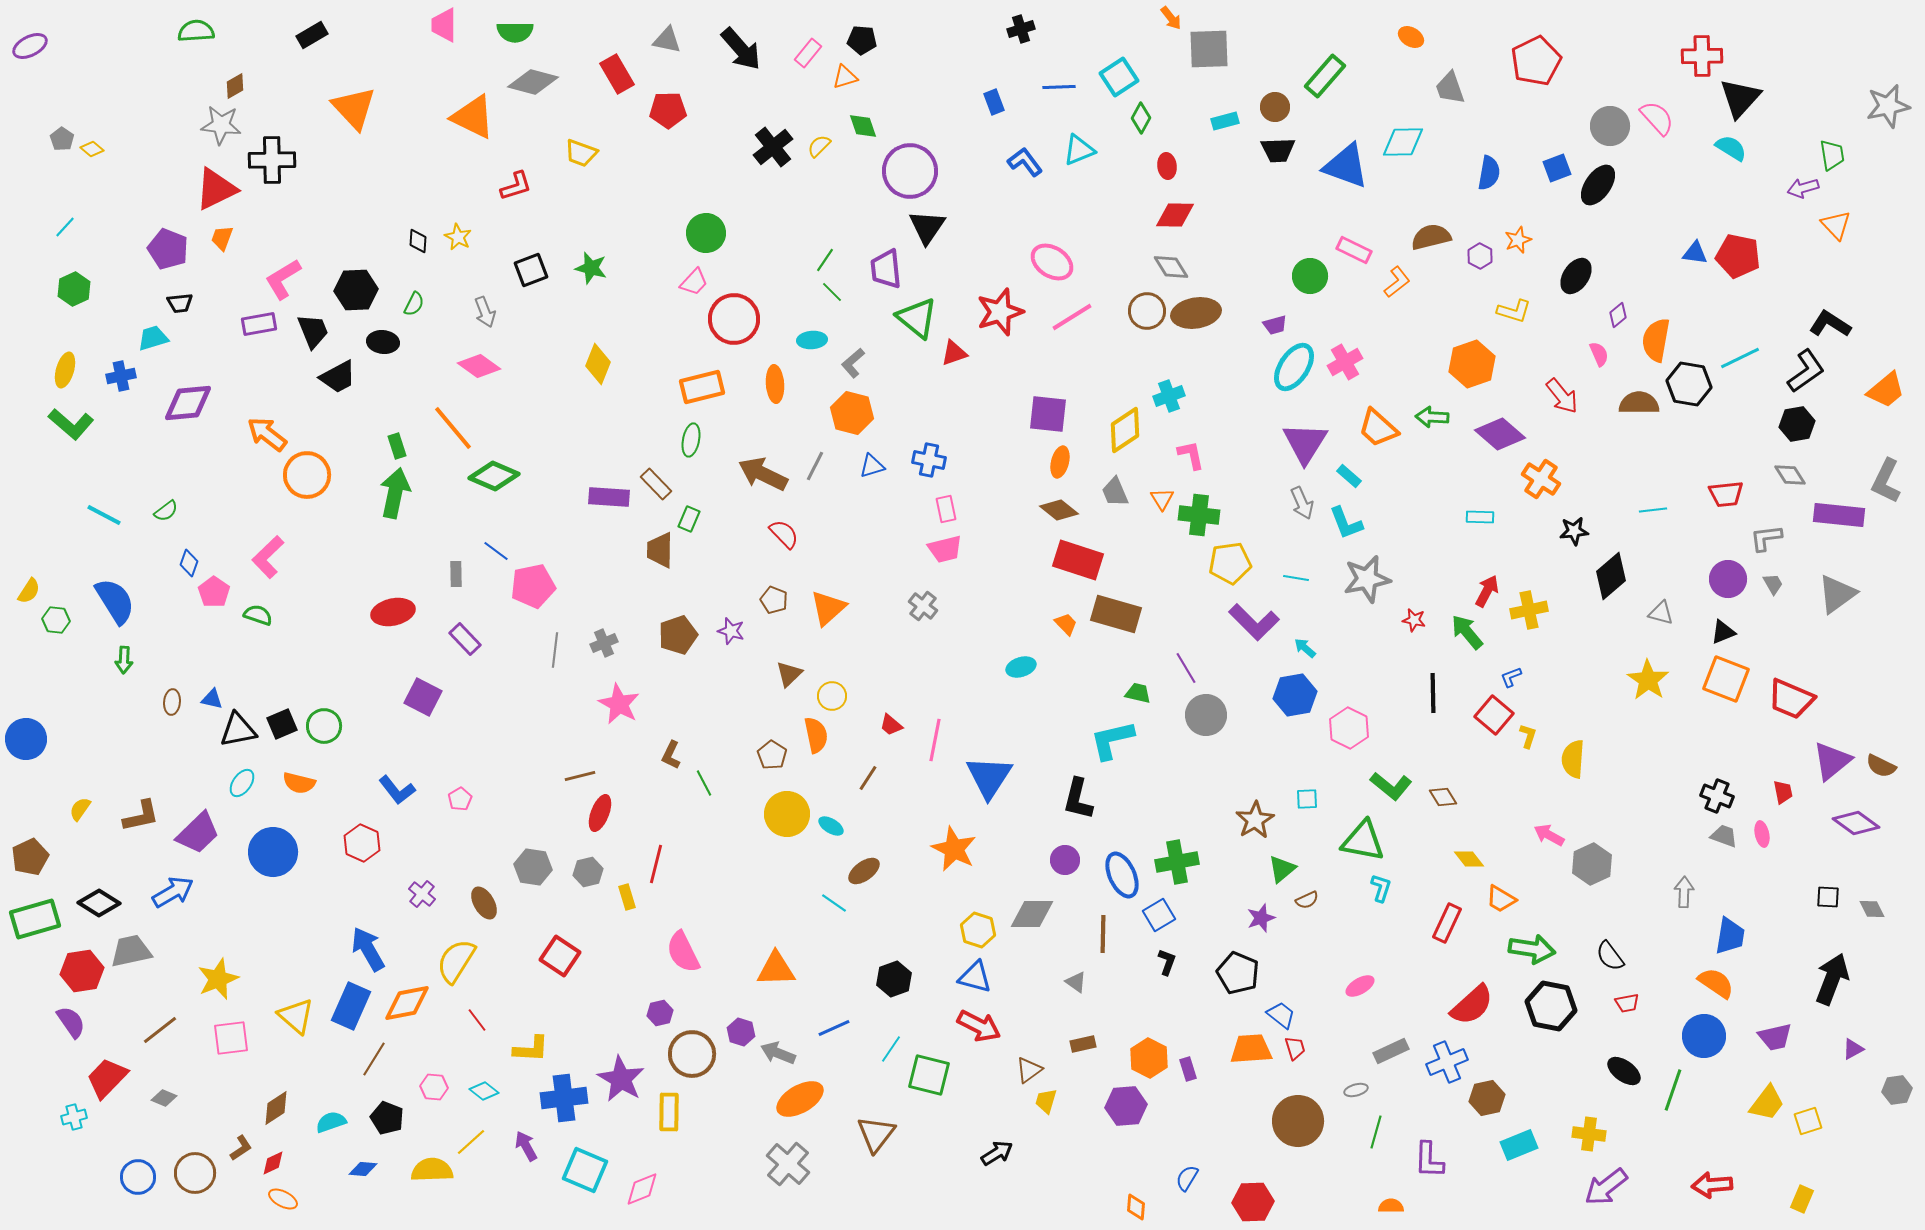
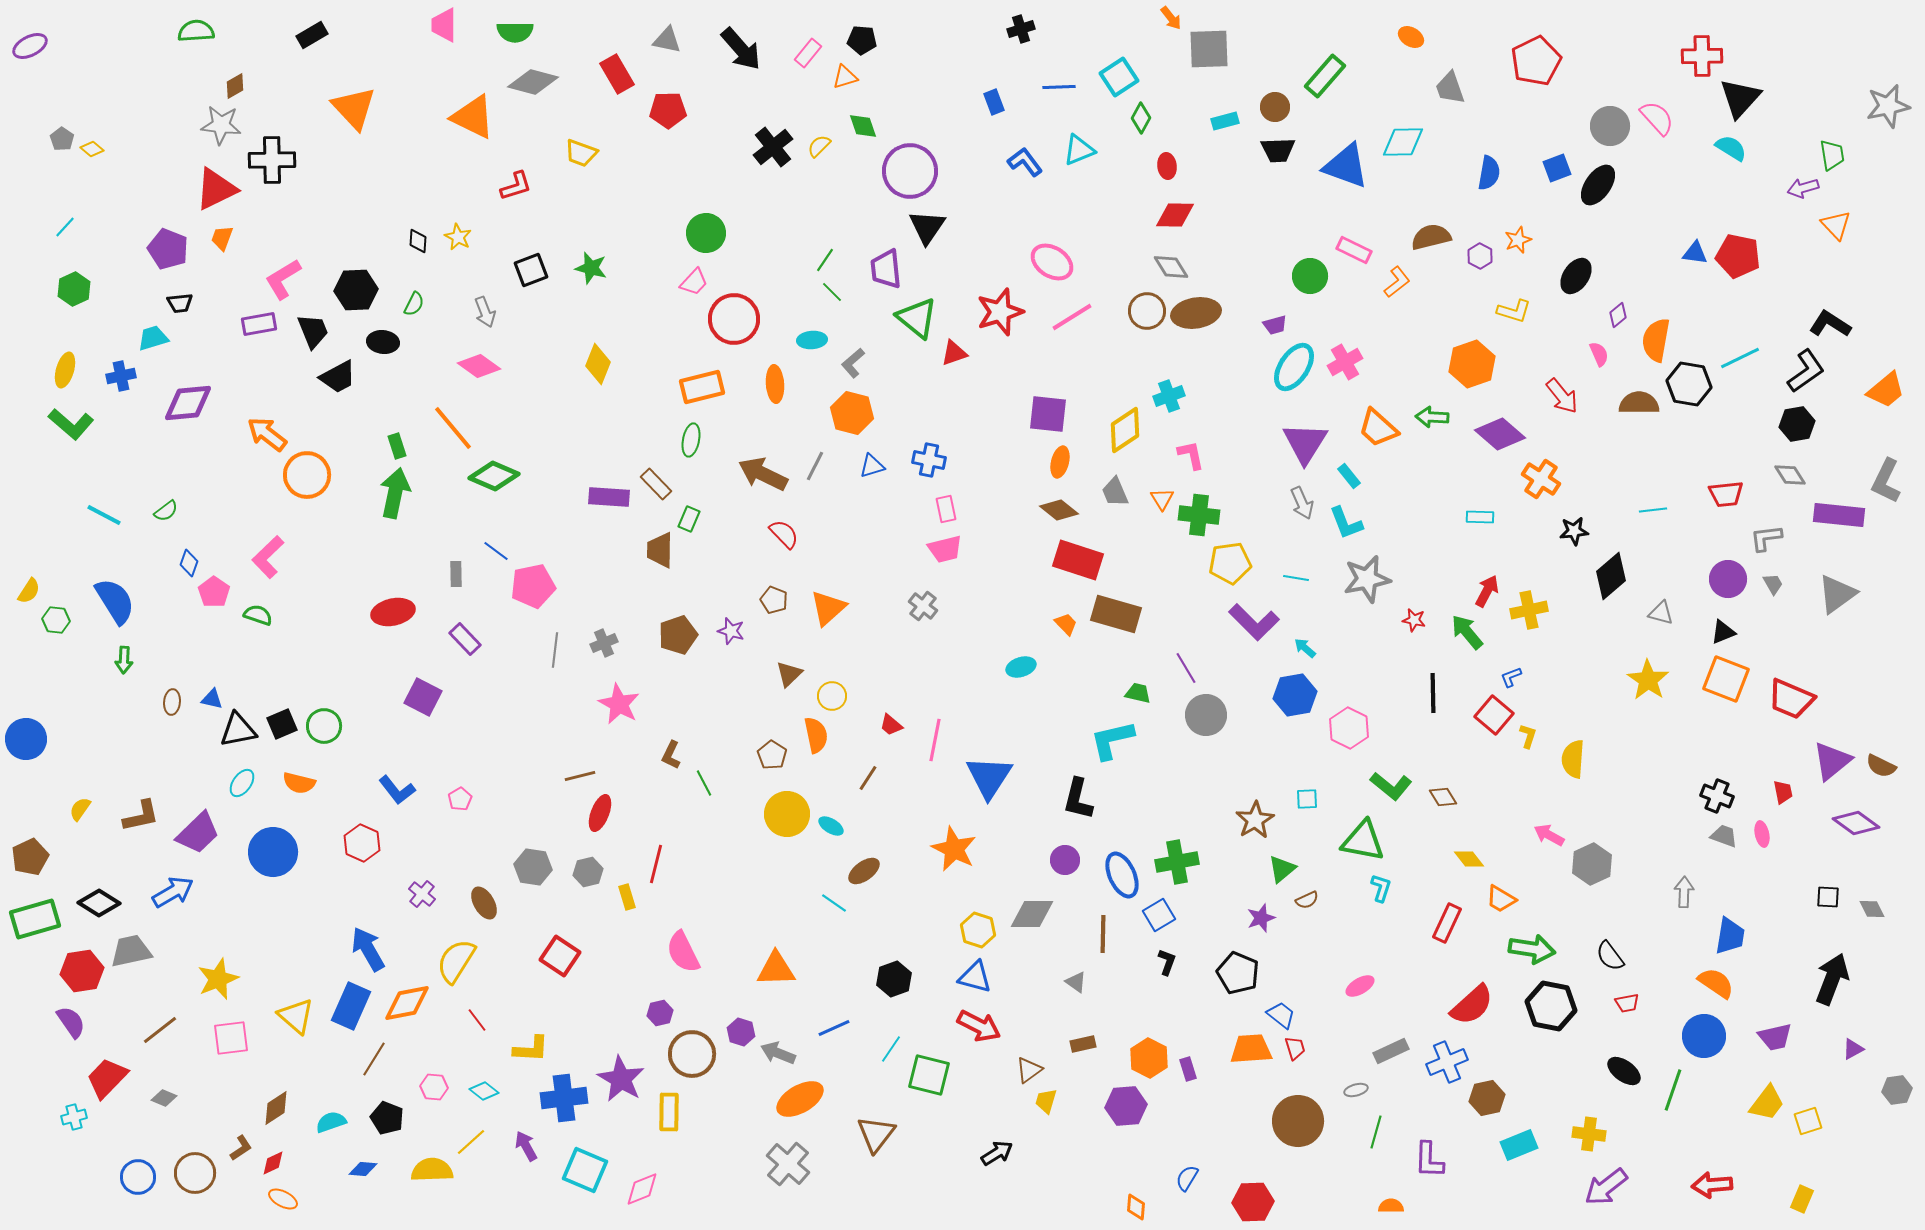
cyan rectangle at (1349, 476): rotated 10 degrees clockwise
